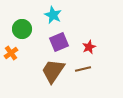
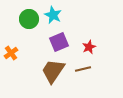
green circle: moved 7 px right, 10 px up
